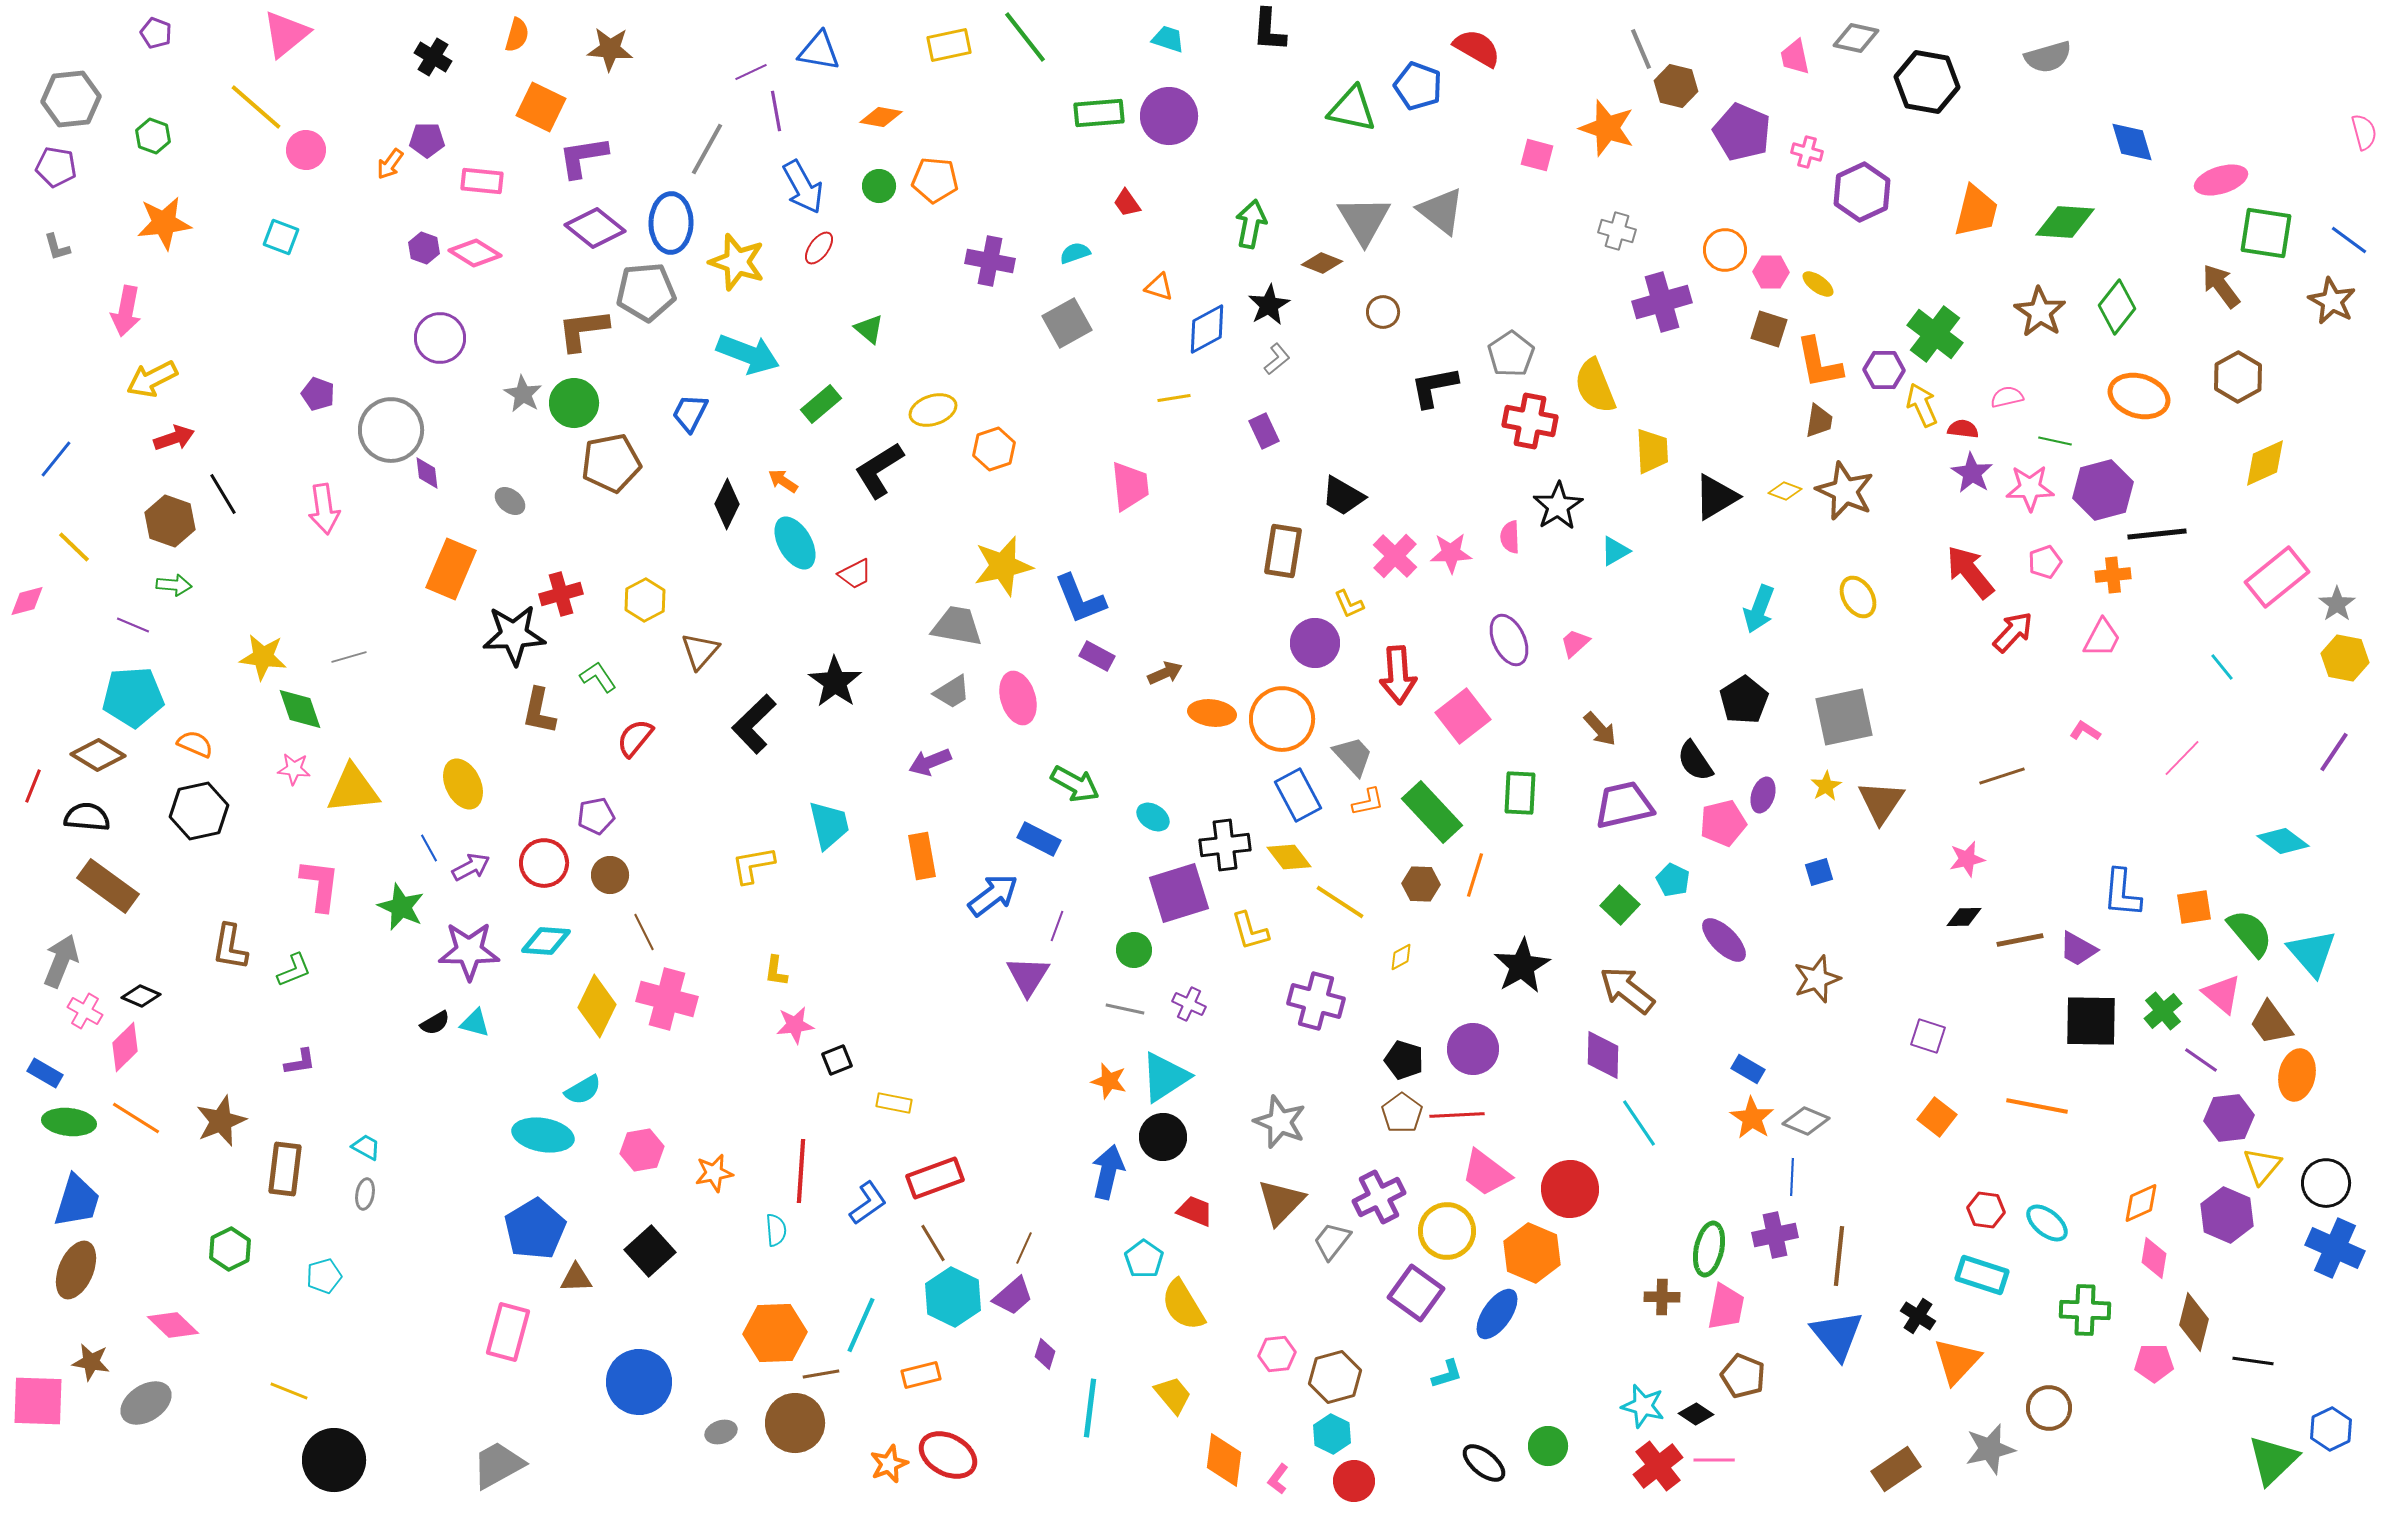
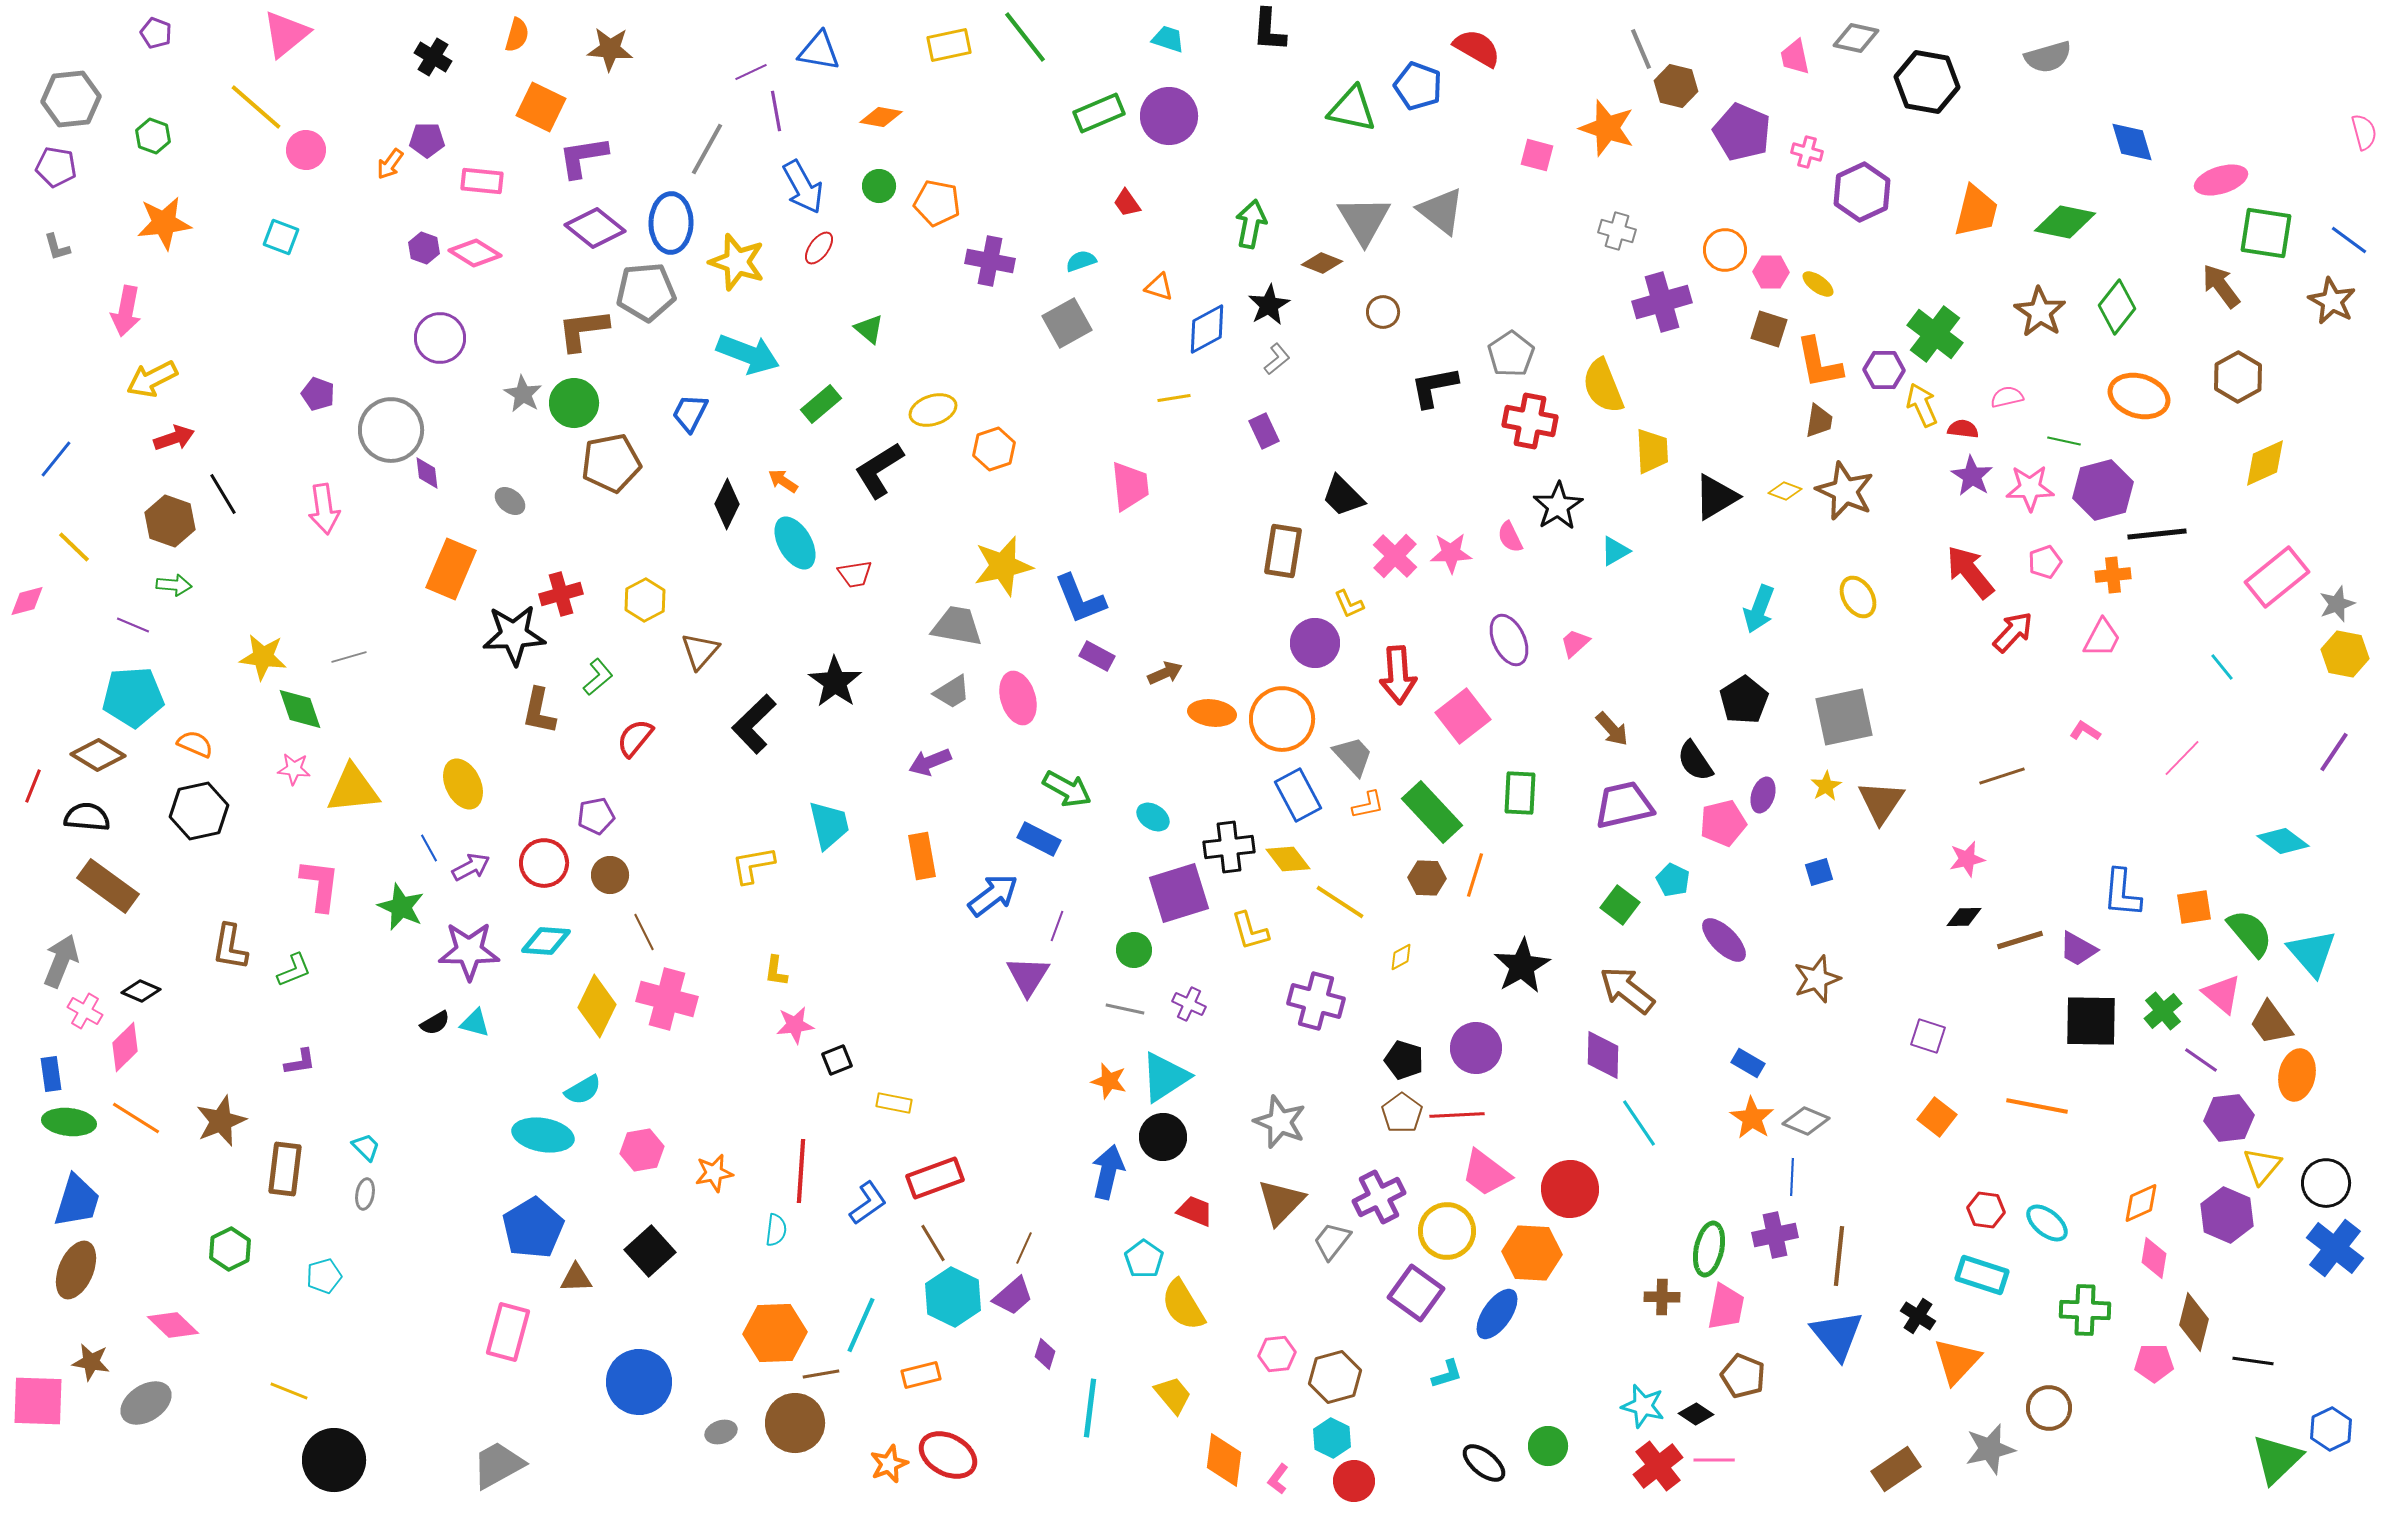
green rectangle at (1099, 113): rotated 18 degrees counterclockwise
orange pentagon at (935, 180): moved 2 px right, 23 px down; rotated 6 degrees clockwise
green diamond at (2065, 222): rotated 8 degrees clockwise
cyan semicircle at (1075, 253): moved 6 px right, 8 px down
yellow semicircle at (1595, 386): moved 8 px right
green line at (2055, 441): moved 9 px right
purple star at (1972, 473): moved 3 px down
black trapezoid at (1343, 496): rotated 15 degrees clockwise
pink semicircle at (1510, 537): rotated 24 degrees counterclockwise
red trapezoid at (855, 574): rotated 18 degrees clockwise
gray star at (2337, 604): rotated 15 degrees clockwise
yellow hexagon at (2345, 658): moved 4 px up
green L-shape at (598, 677): rotated 84 degrees clockwise
brown arrow at (1600, 729): moved 12 px right
green arrow at (1075, 784): moved 8 px left, 5 px down
orange L-shape at (1368, 802): moved 3 px down
black cross at (1225, 845): moved 4 px right, 2 px down
yellow diamond at (1289, 857): moved 1 px left, 2 px down
brown hexagon at (1421, 884): moved 6 px right, 6 px up
green square at (1620, 905): rotated 6 degrees counterclockwise
brown line at (2020, 940): rotated 6 degrees counterclockwise
black diamond at (141, 996): moved 5 px up
purple circle at (1473, 1049): moved 3 px right, 1 px up
blue rectangle at (1748, 1069): moved 6 px up
blue rectangle at (45, 1073): moved 6 px right, 1 px down; rotated 52 degrees clockwise
cyan trapezoid at (366, 1147): rotated 16 degrees clockwise
blue pentagon at (535, 1229): moved 2 px left, 1 px up
cyan semicircle at (776, 1230): rotated 12 degrees clockwise
blue cross at (2335, 1248): rotated 14 degrees clockwise
orange hexagon at (1532, 1253): rotated 20 degrees counterclockwise
cyan hexagon at (1332, 1434): moved 4 px down
green triangle at (2273, 1460): moved 4 px right, 1 px up
